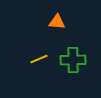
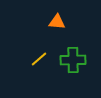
yellow line: rotated 18 degrees counterclockwise
